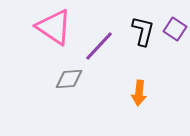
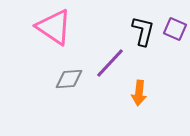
purple square: rotated 10 degrees counterclockwise
purple line: moved 11 px right, 17 px down
